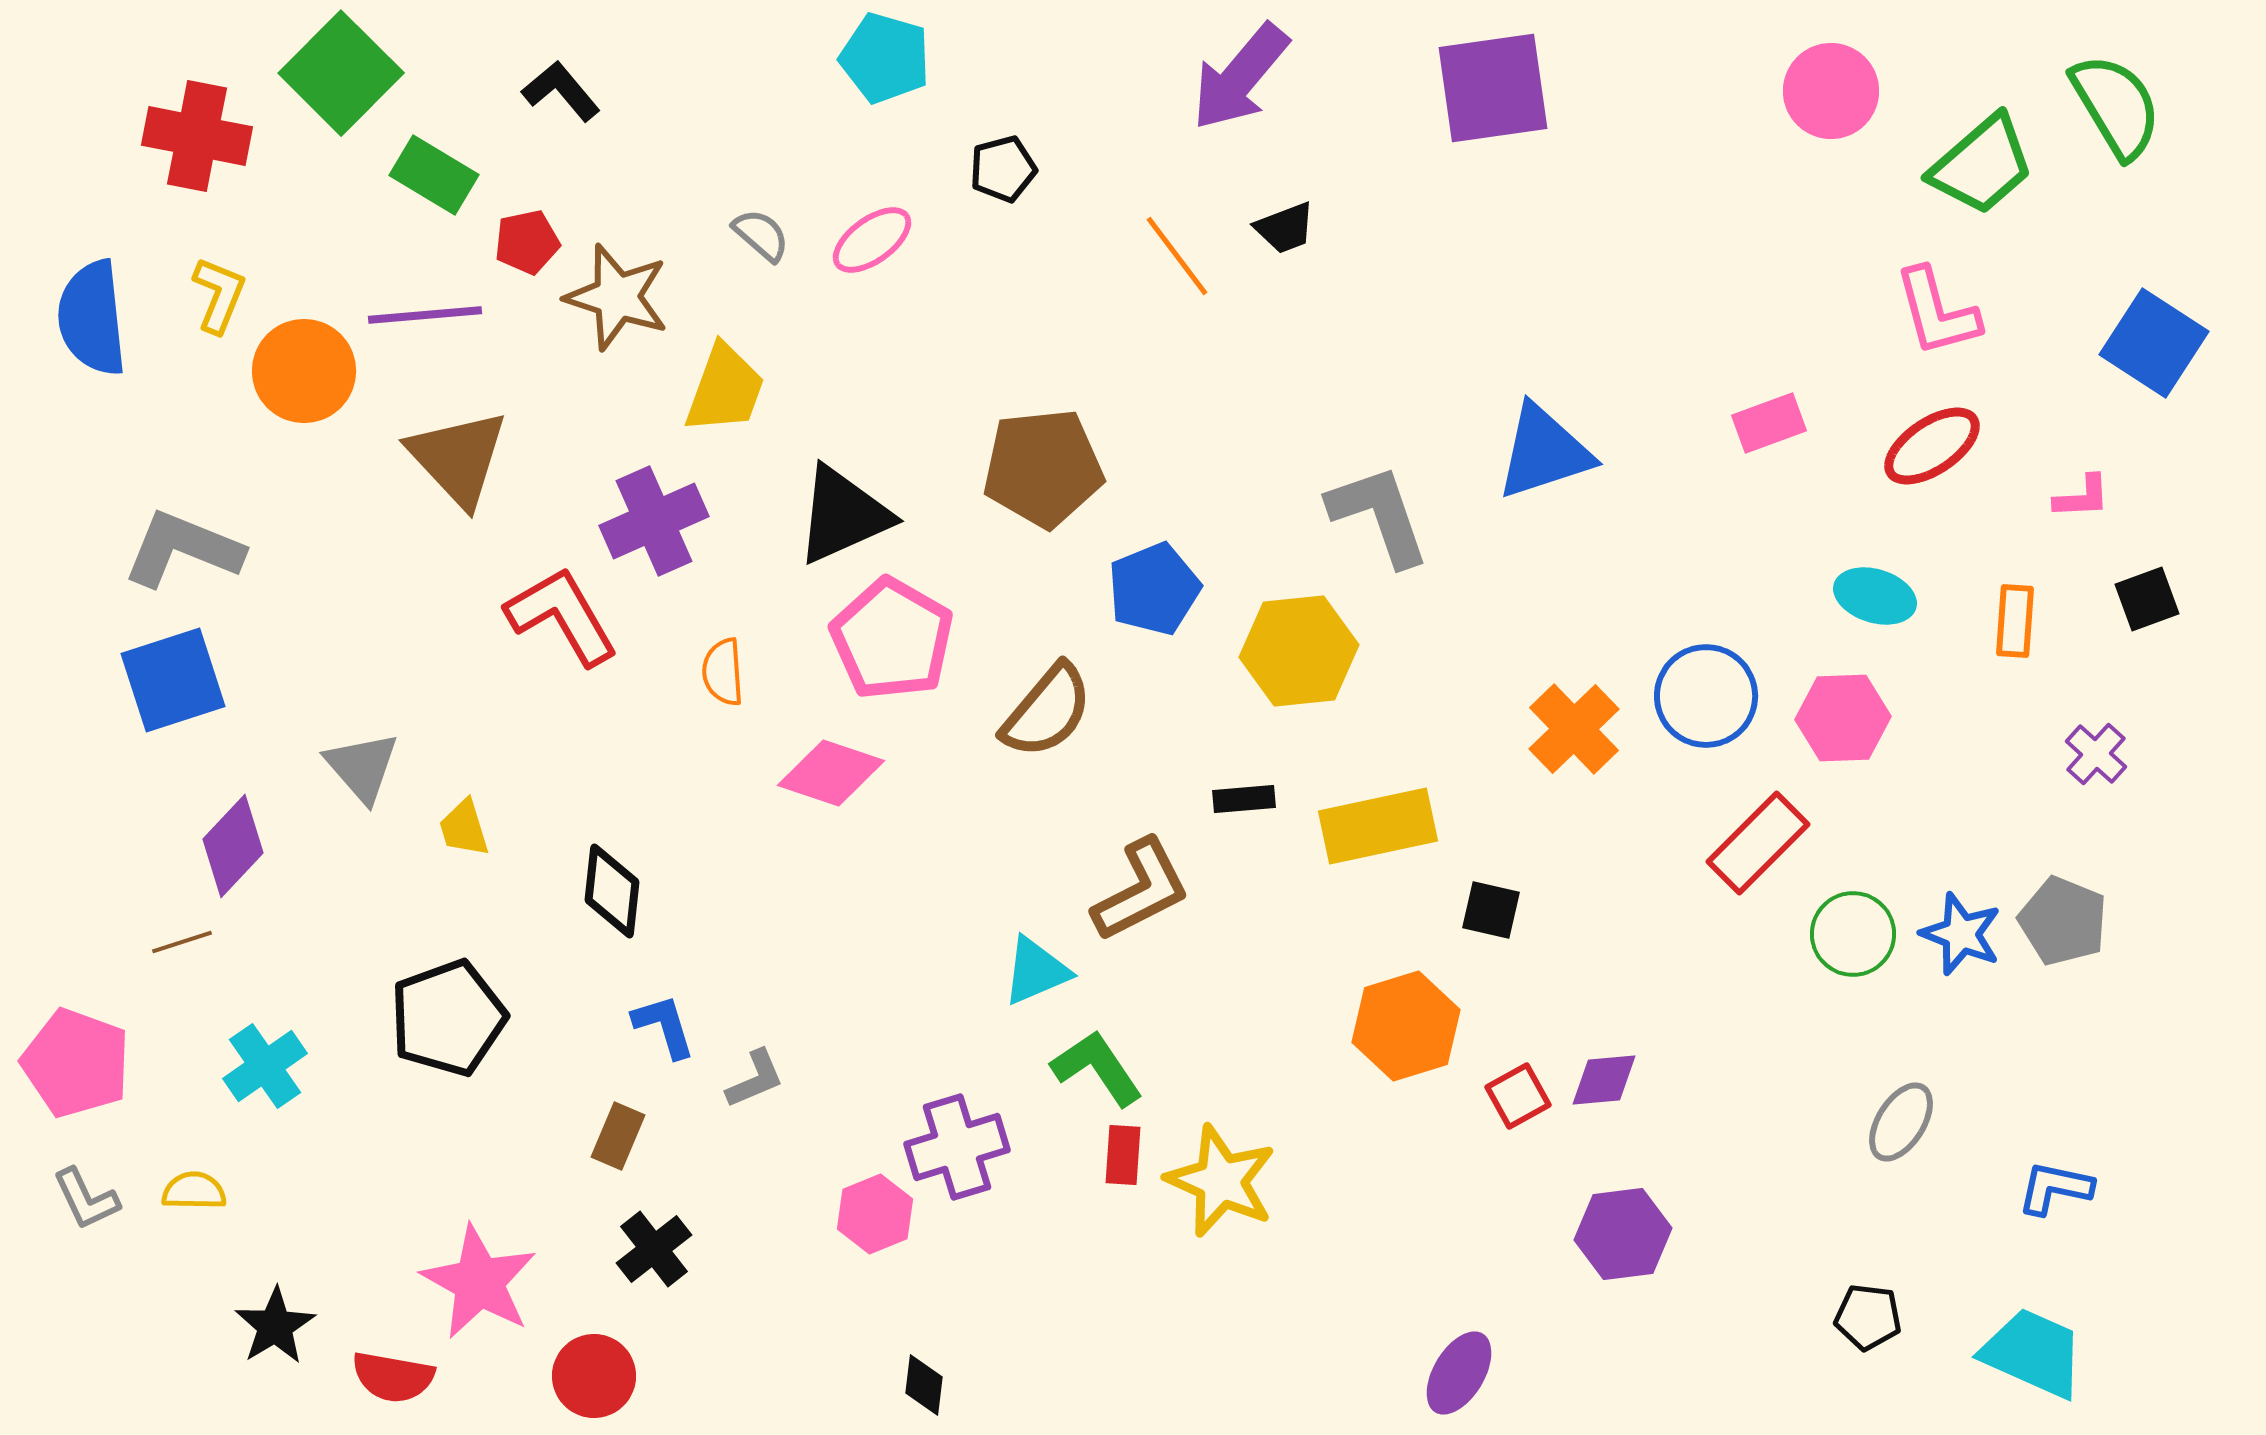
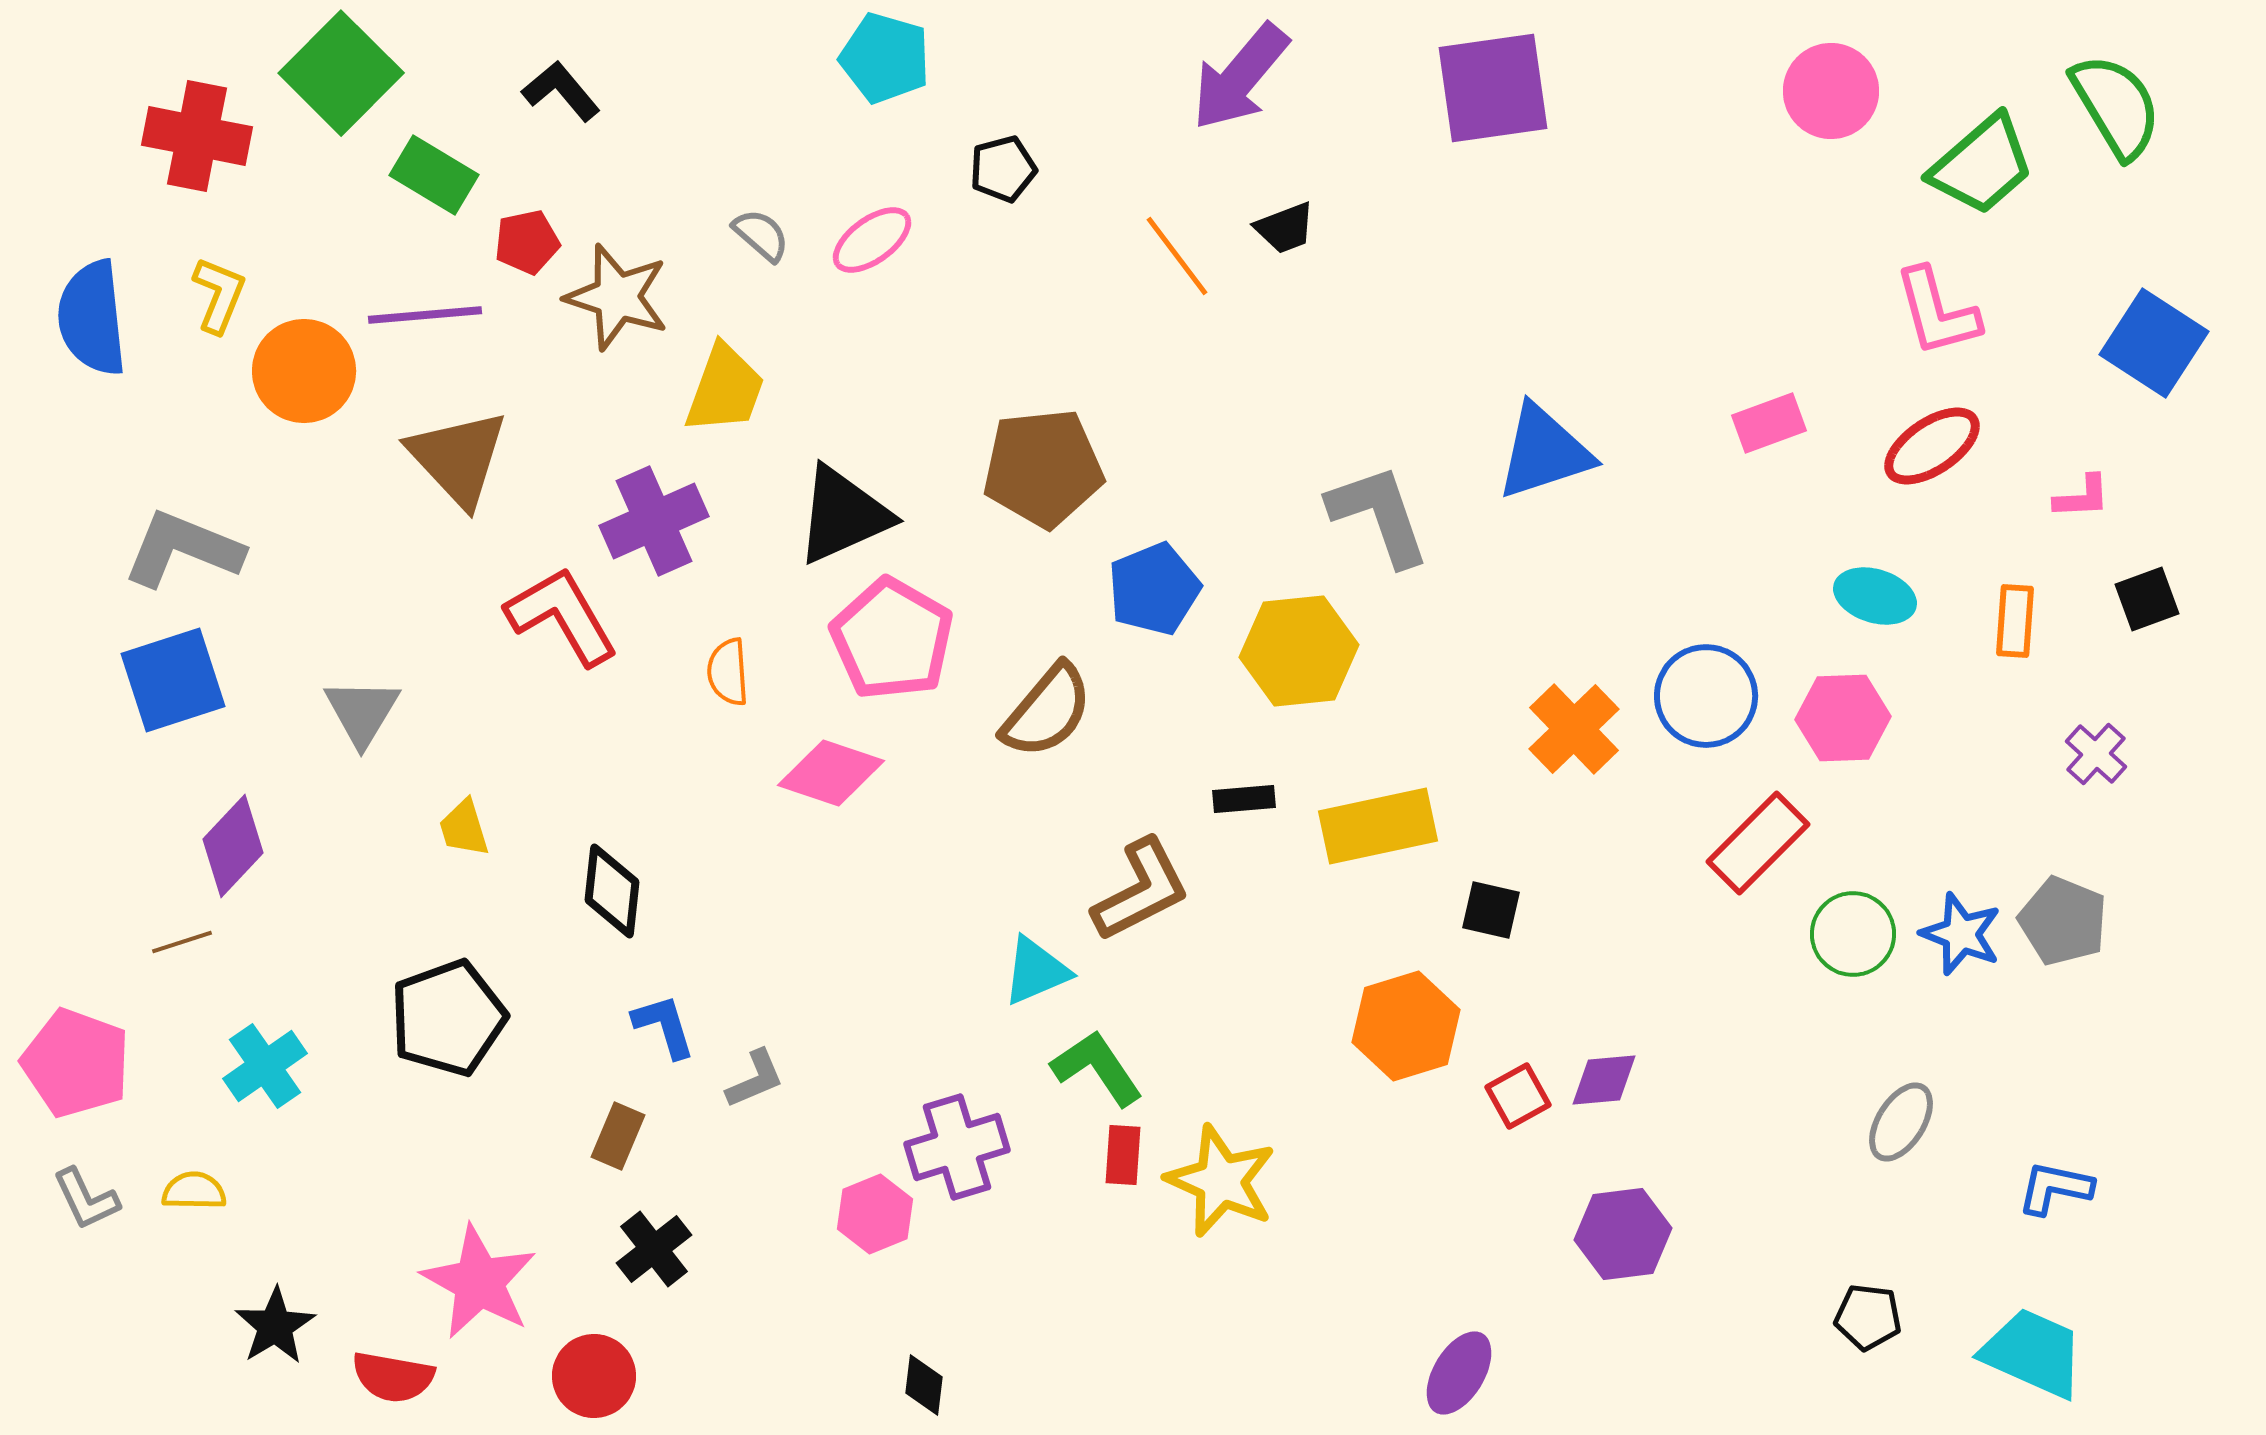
orange semicircle at (723, 672): moved 5 px right
gray triangle at (362, 767): moved 55 px up; rotated 12 degrees clockwise
